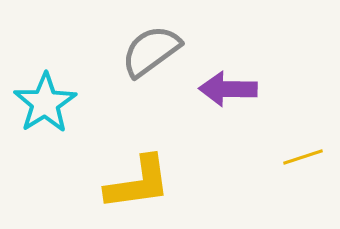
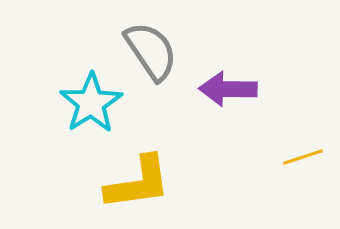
gray semicircle: rotated 92 degrees clockwise
cyan star: moved 46 px right
